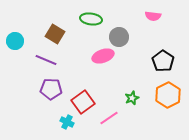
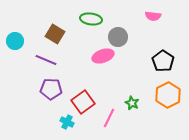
gray circle: moved 1 px left
green star: moved 5 px down; rotated 24 degrees counterclockwise
pink line: rotated 30 degrees counterclockwise
